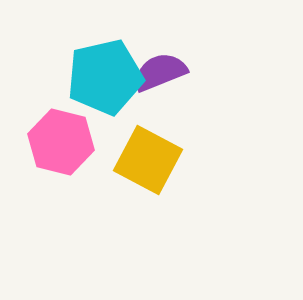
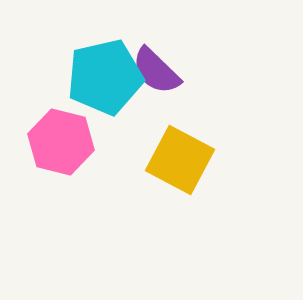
purple semicircle: moved 4 px left, 1 px up; rotated 114 degrees counterclockwise
yellow square: moved 32 px right
